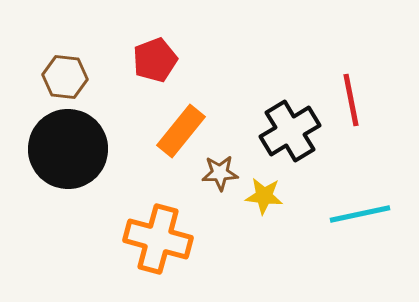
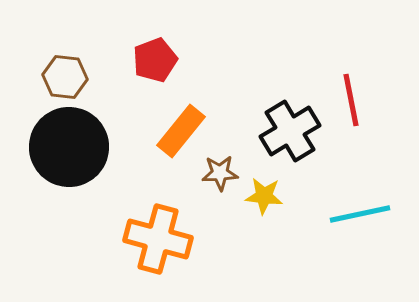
black circle: moved 1 px right, 2 px up
